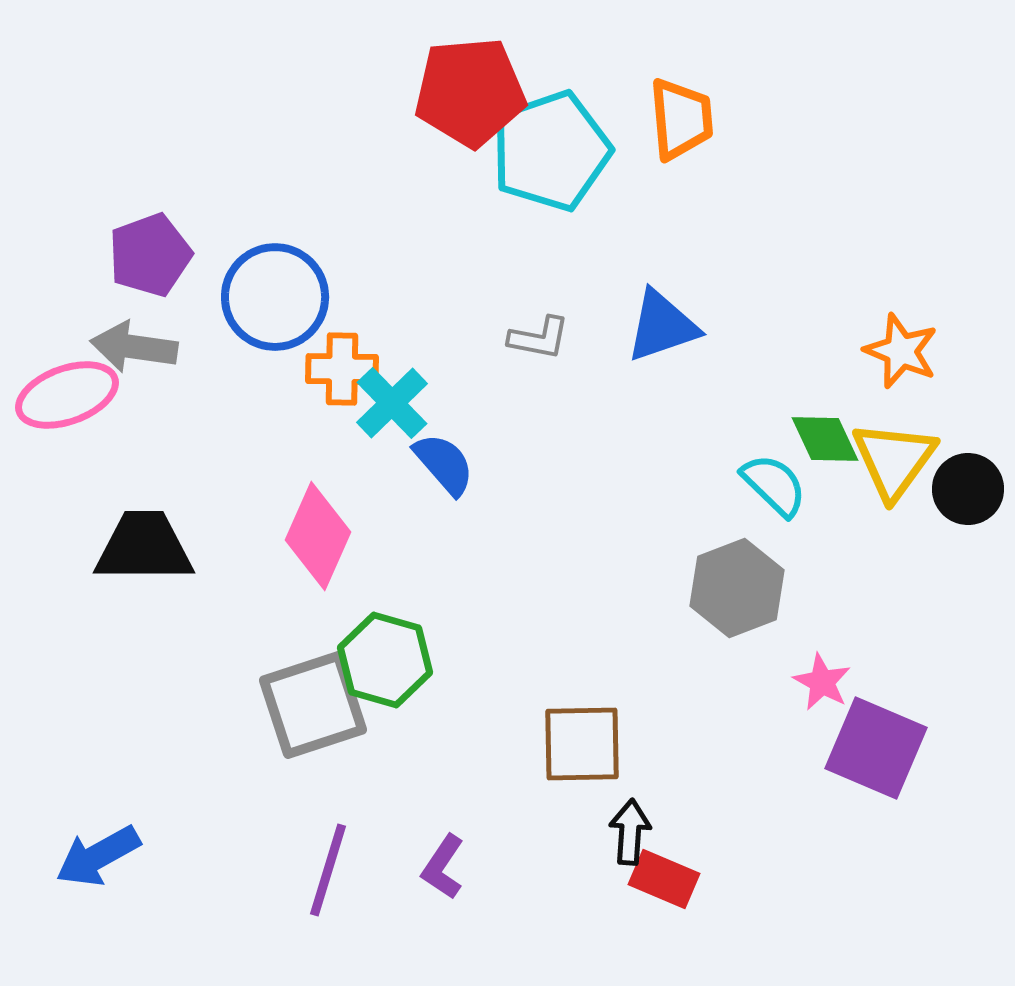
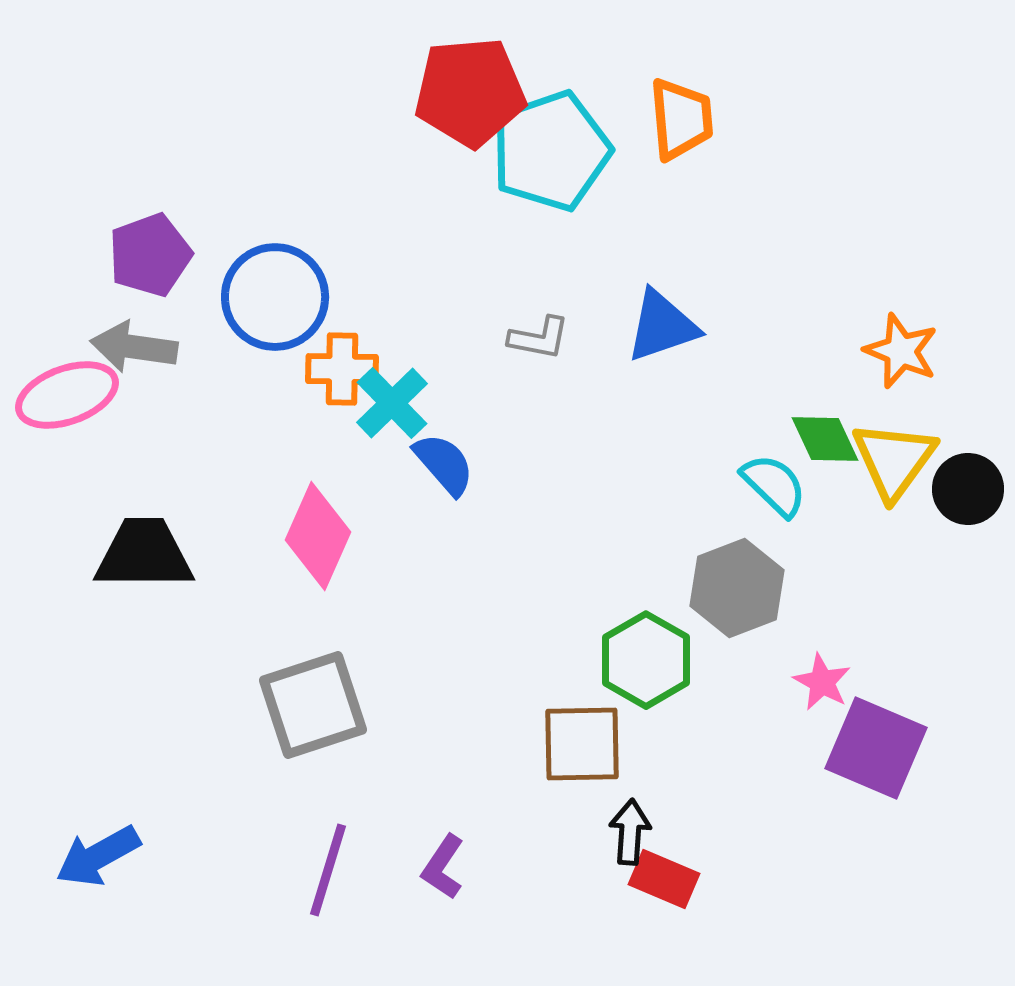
black trapezoid: moved 7 px down
green hexagon: moved 261 px right; rotated 14 degrees clockwise
